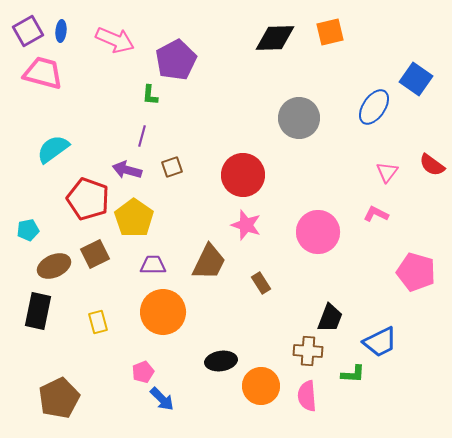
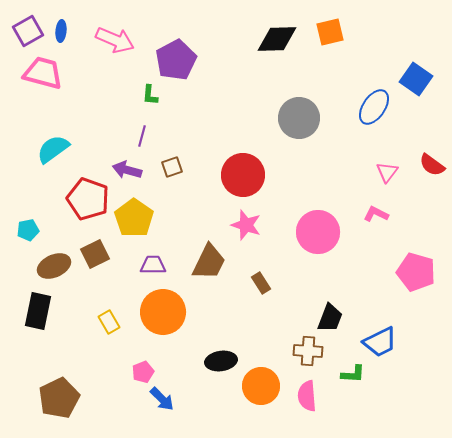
black diamond at (275, 38): moved 2 px right, 1 px down
yellow rectangle at (98, 322): moved 11 px right; rotated 15 degrees counterclockwise
